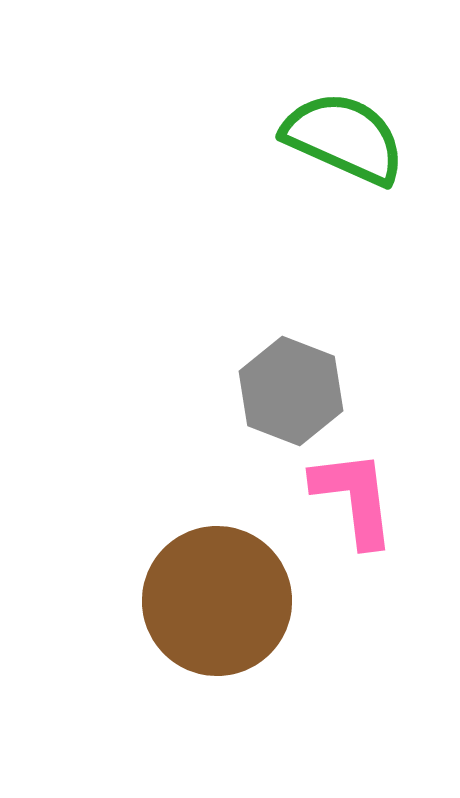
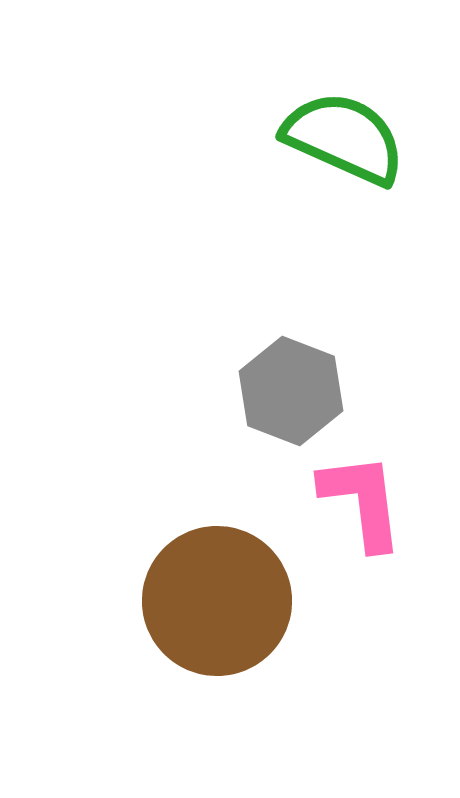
pink L-shape: moved 8 px right, 3 px down
